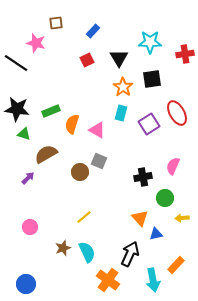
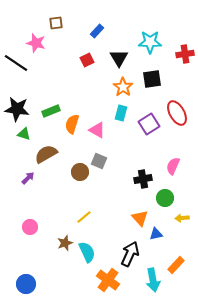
blue rectangle: moved 4 px right
black cross: moved 2 px down
brown star: moved 2 px right, 5 px up
